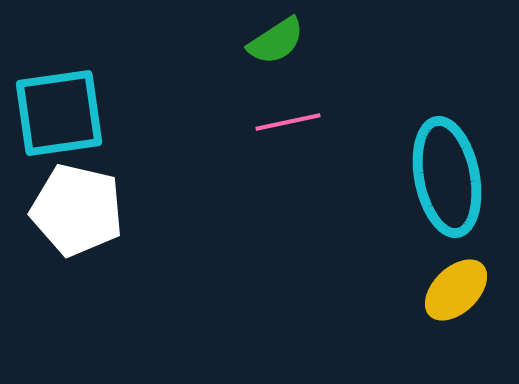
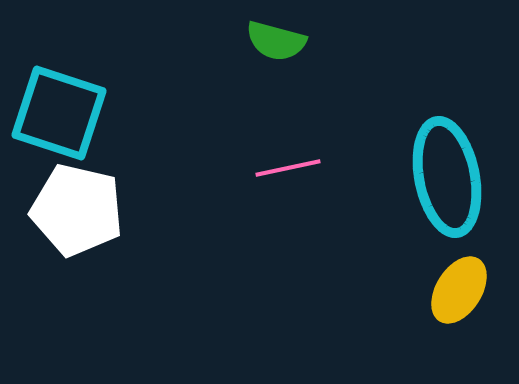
green semicircle: rotated 48 degrees clockwise
cyan square: rotated 26 degrees clockwise
pink line: moved 46 px down
yellow ellipse: moved 3 px right; rotated 14 degrees counterclockwise
